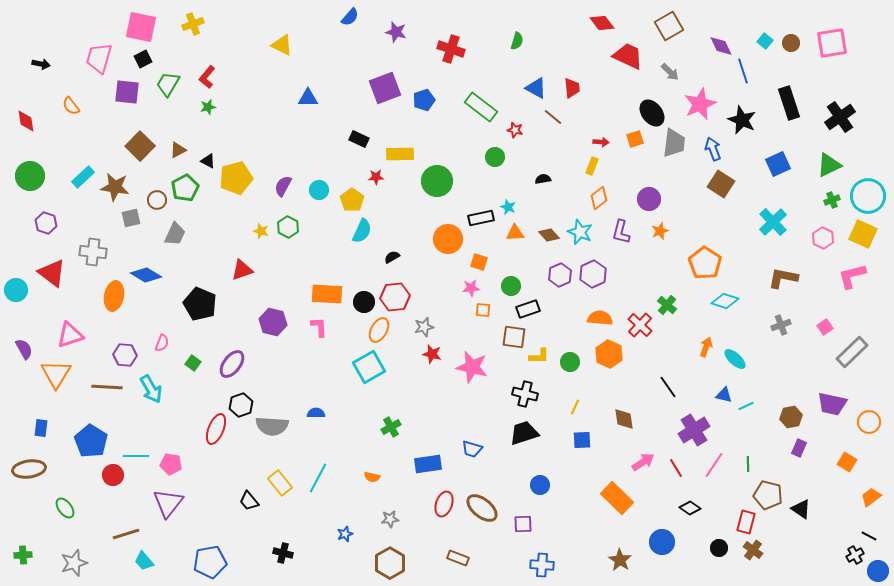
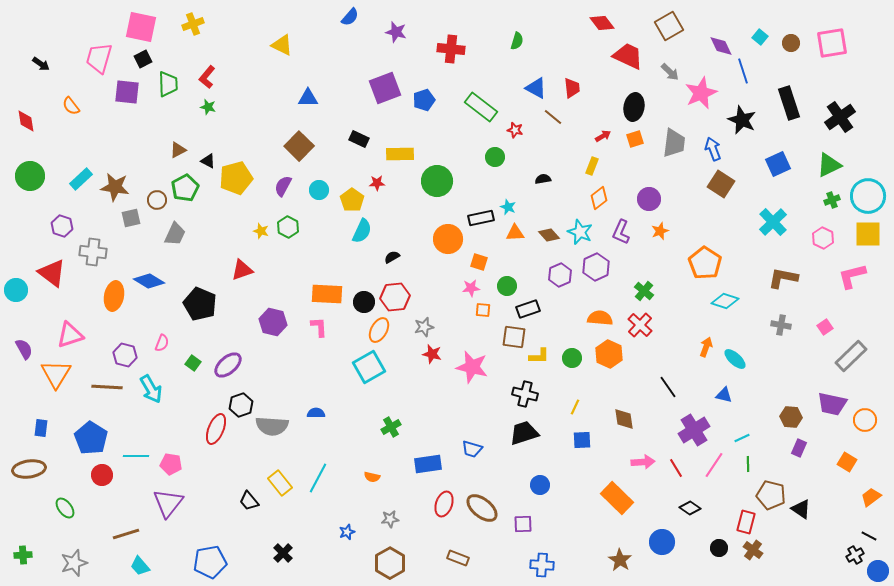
cyan square at (765, 41): moved 5 px left, 4 px up
red cross at (451, 49): rotated 12 degrees counterclockwise
black arrow at (41, 64): rotated 24 degrees clockwise
green trapezoid at (168, 84): rotated 148 degrees clockwise
pink star at (700, 104): moved 1 px right, 11 px up
green star at (208, 107): rotated 28 degrees clockwise
black ellipse at (652, 113): moved 18 px left, 6 px up; rotated 48 degrees clockwise
red arrow at (601, 142): moved 2 px right, 6 px up; rotated 35 degrees counterclockwise
brown square at (140, 146): moved 159 px right
cyan rectangle at (83, 177): moved 2 px left, 2 px down
red star at (376, 177): moved 1 px right, 6 px down
purple hexagon at (46, 223): moved 16 px right, 3 px down
purple L-shape at (621, 232): rotated 10 degrees clockwise
yellow square at (863, 234): moved 5 px right; rotated 24 degrees counterclockwise
purple hexagon at (593, 274): moved 3 px right, 7 px up
blue diamond at (146, 275): moved 3 px right, 6 px down
green circle at (511, 286): moved 4 px left
green cross at (667, 305): moved 23 px left, 14 px up
gray cross at (781, 325): rotated 30 degrees clockwise
gray rectangle at (852, 352): moved 1 px left, 4 px down
purple hexagon at (125, 355): rotated 10 degrees clockwise
green circle at (570, 362): moved 2 px right, 4 px up
purple ellipse at (232, 364): moved 4 px left, 1 px down; rotated 12 degrees clockwise
cyan line at (746, 406): moved 4 px left, 32 px down
brown hexagon at (791, 417): rotated 15 degrees clockwise
orange circle at (869, 422): moved 4 px left, 2 px up
blue pentagon at (91, 441): moved 3 px up
pink arrow at (643, 462): rotated 30 degrees clockwise
red circle at (113, 475): moved 11 px left
brown pentagon at (768, 495): moved 3 px right
blue star at (345, 534): moved 2 px right, 2 px up
black cross at (283, 553): rotated 30 degrees clockwise
cyan trapezoid at (144, 561): moved 4 px left, 5 px down
